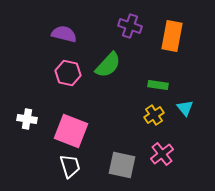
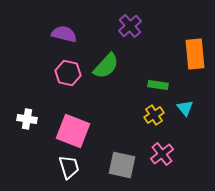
purple cross: rotated 30 degrees clockwise
orange rectangle: moved 23 px right, 18 px down; rotated 16 degrees counterclockwise
green semicircle: moved 2 px left, 1 px down
pink square: moved 2 px right
white trapezoid: moved 1 px left, 1 px down
